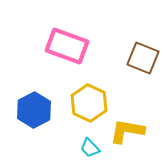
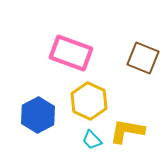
pink rectangle: moved 4 px right, 7 px down
yellow hexagon: moved 2 px up
blue hexagon: moved 4 px right, 5 px down
cyan trapezoid: moved 2 px right, 8 px up
